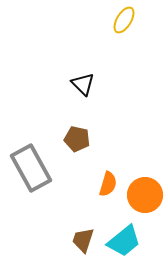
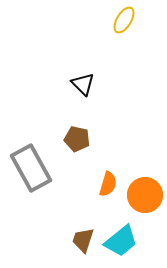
cyan trapezoid: moved 3 px left
